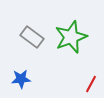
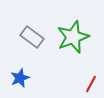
green star: moved 2 px right
blue star: moved 1 px left, 1 px up; rotated 18 degrees counterclockwise
